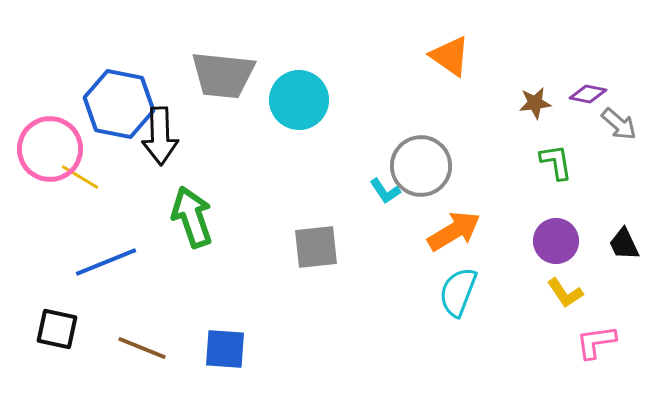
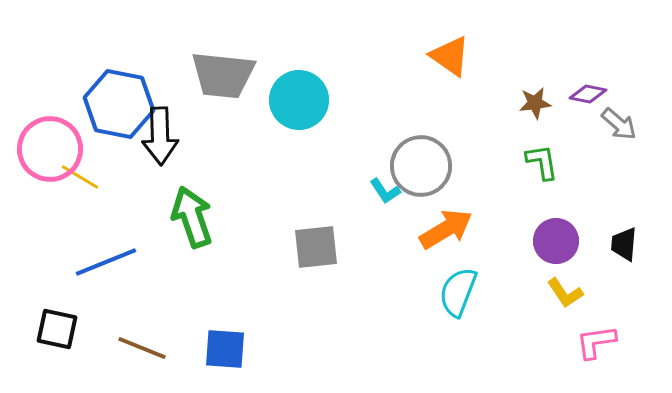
green L-shape: moved 14 px left
orange arrow: moved 8 px left, 2 px up
black trapezoid: rotated 30 degrees clockwise
